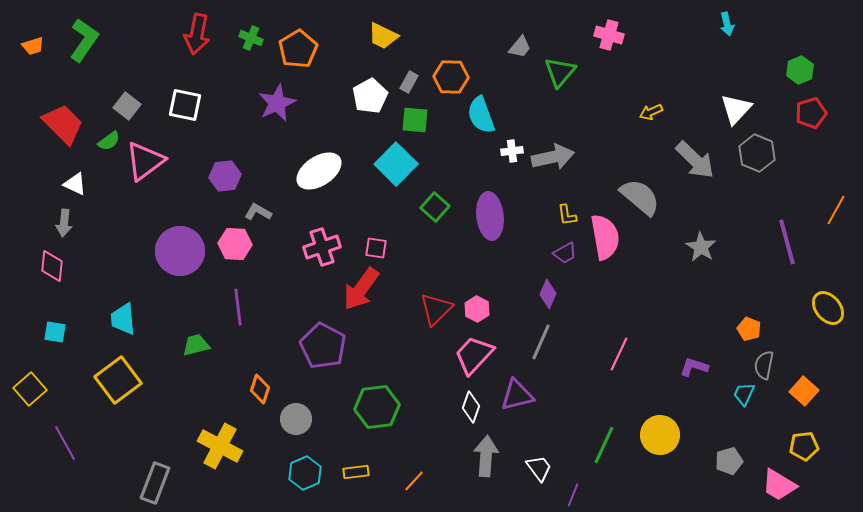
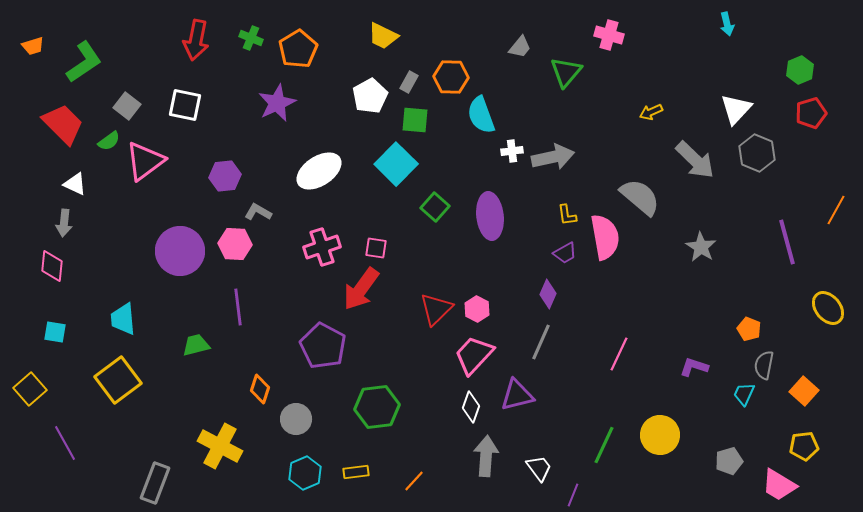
red arrow at (197, 34): moved 1 px left, 6 px down
green L-shape at (84, 40): moved 22 px down; rotated 21 degrees clockwise
green triangle at (560, 72): moved 6 px right
